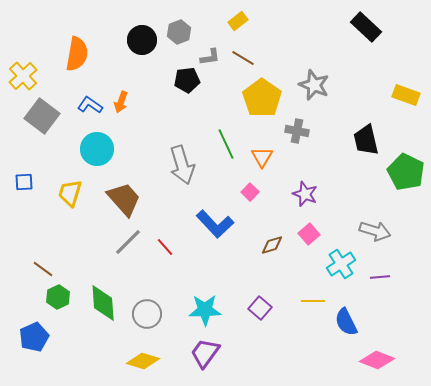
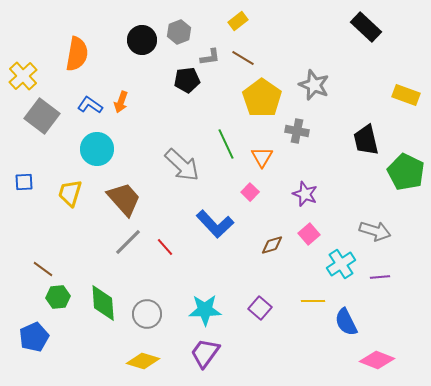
gray arrow at (182, 165): rotated 30 degrees counterclockwise
green hexagon at (58, 297): rotated 20 degrees clockwise
